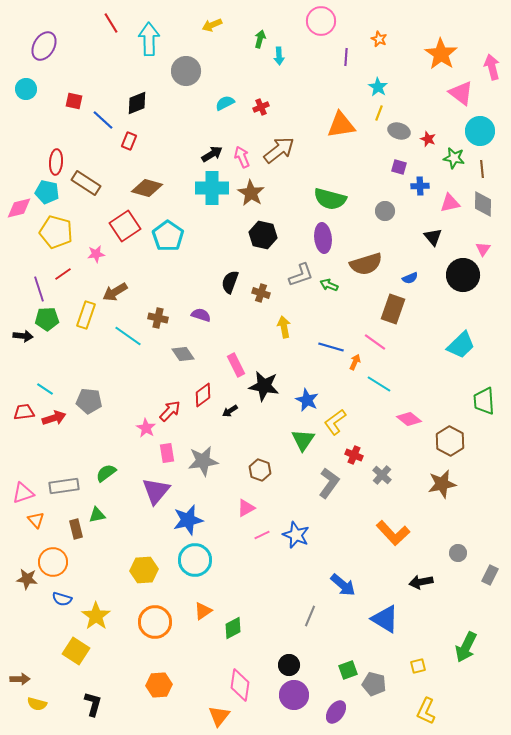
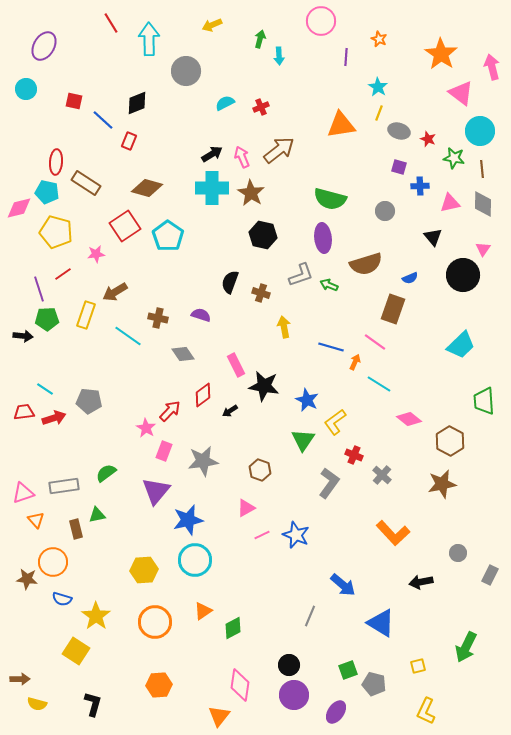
pink rectangle at (167, 453): moved 3 px left, 2 px up; rotated 30 degrees clockwise
blue triangle at (385, 619): moved 4 px left, 4 px down
